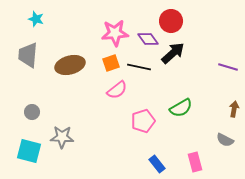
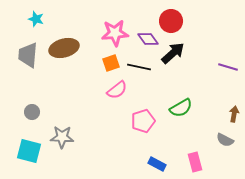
brown ellipse: moved 6 px left, 17 px up
brown arrow: moved 5 px down
blue rectangle: rotated 24 degrees counterclockwise
